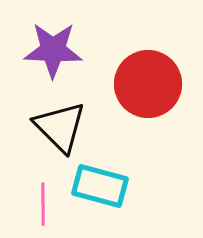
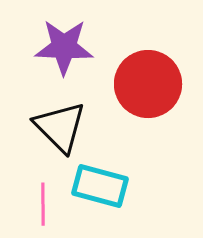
purple star: moved 11 px right, 3 px up
